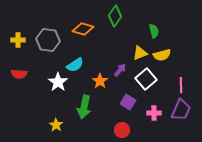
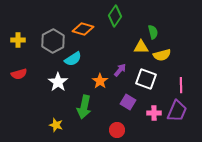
green semicircle: moved 1 px left, 1 px down
gray hexagon: moved 5 px right, 1 px down; rotated 25 degrees clockwise
yellow triangle: moved 1 px right, 6 px up; rotated 21 degrees clockwise
cyan semicircle: moved 2 px left, 6 px up
red semicircle: rotated 21 degrees counterclockwise
white square: rotated 30 degrees counterclockwise
purple trapezoid: moved 4 px left, 1 px down
yellow star: rotated 16 degrees counterclockwise
red circle: moved 5 px left
